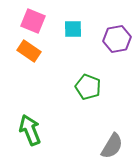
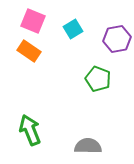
cyan square: rotated 30 degrees counterclockwise
green pentagon: moved 10 px right, 8 px up
gray semicircle: moved 24 px left; rotated 120 degrees counterclockwise
